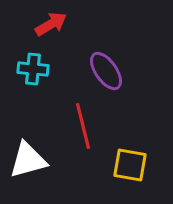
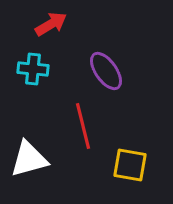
white triangle: moved 1 px right, 1 px up
